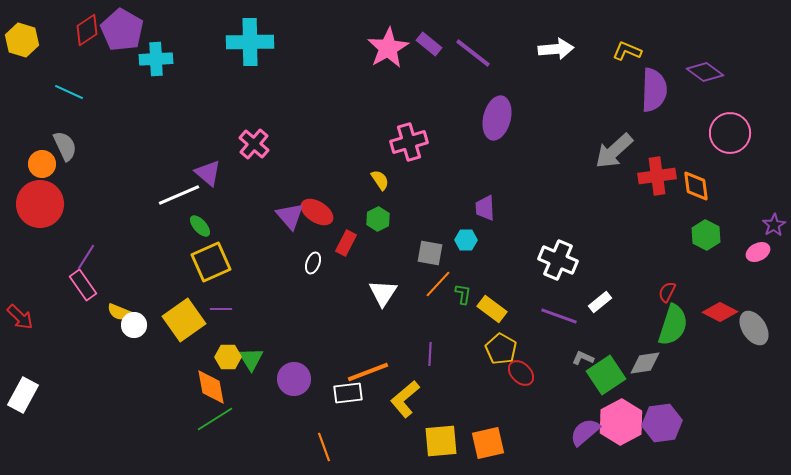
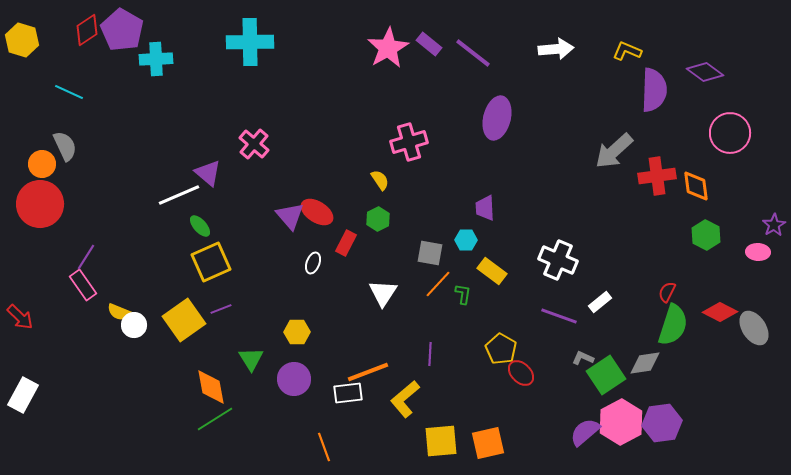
pink ellipse at (758, 252): rotated 30 degrees clockwise
purple line at (221, 309): rotated 20 degrees counterclockwise
yellow rectangle at (492, 309): moved 38 px up
yellow hexagon at (228, 357): moved 69 px right, 25 px up
